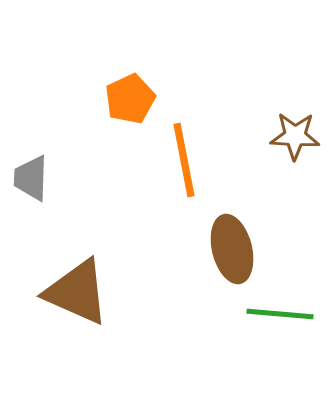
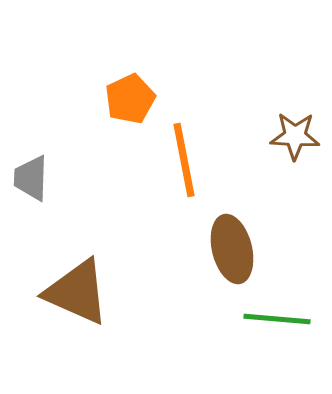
green line: moved 3 px left, 5 px down
